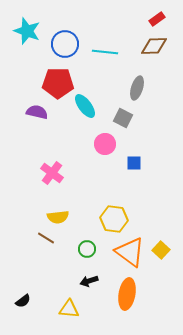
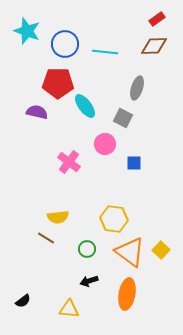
pink cross: moved 17 px right, 11 px up
